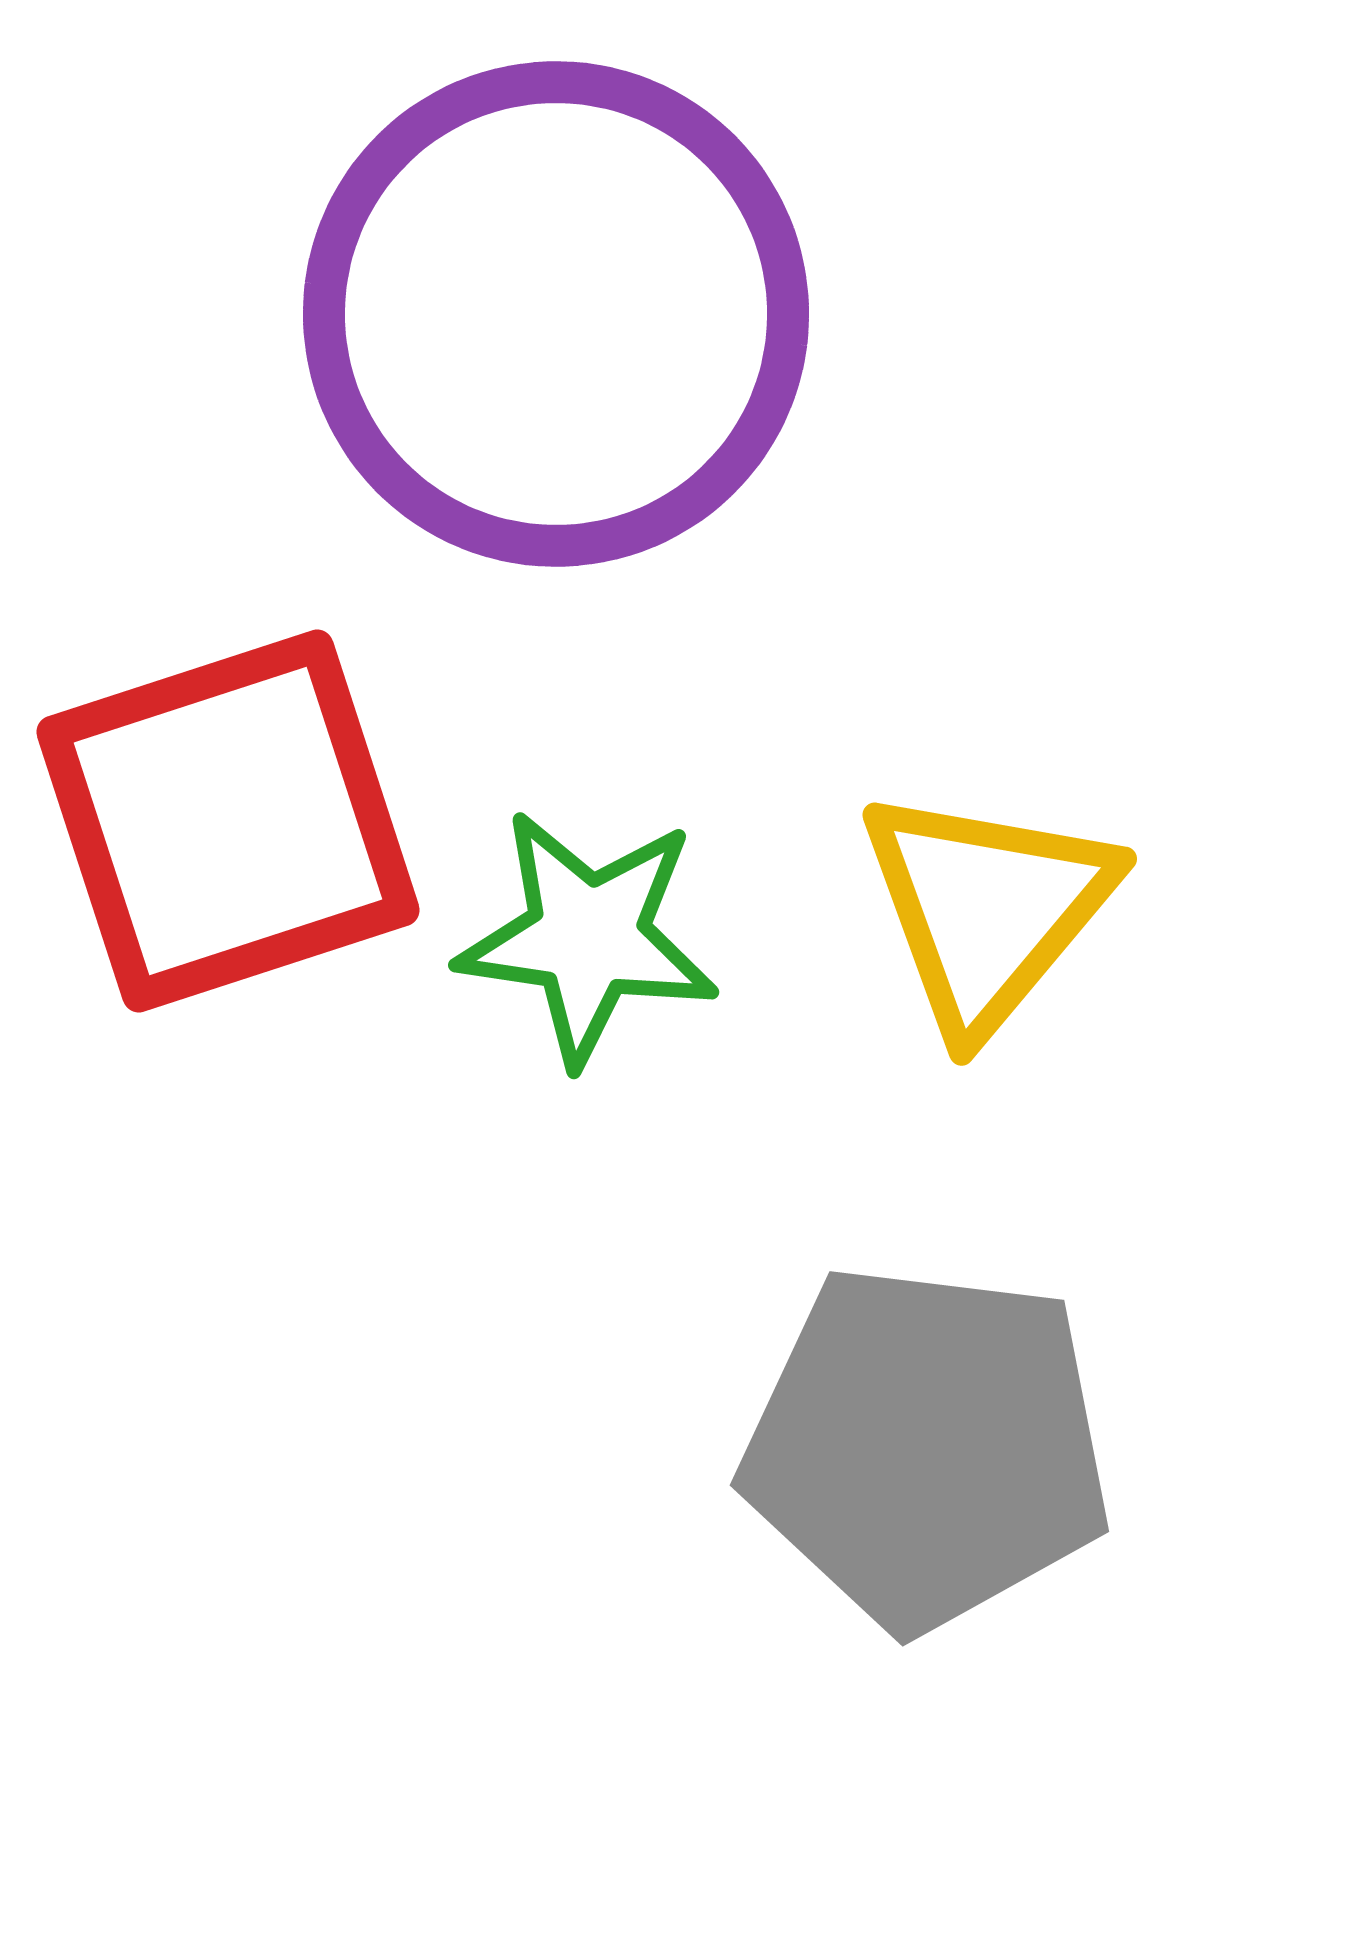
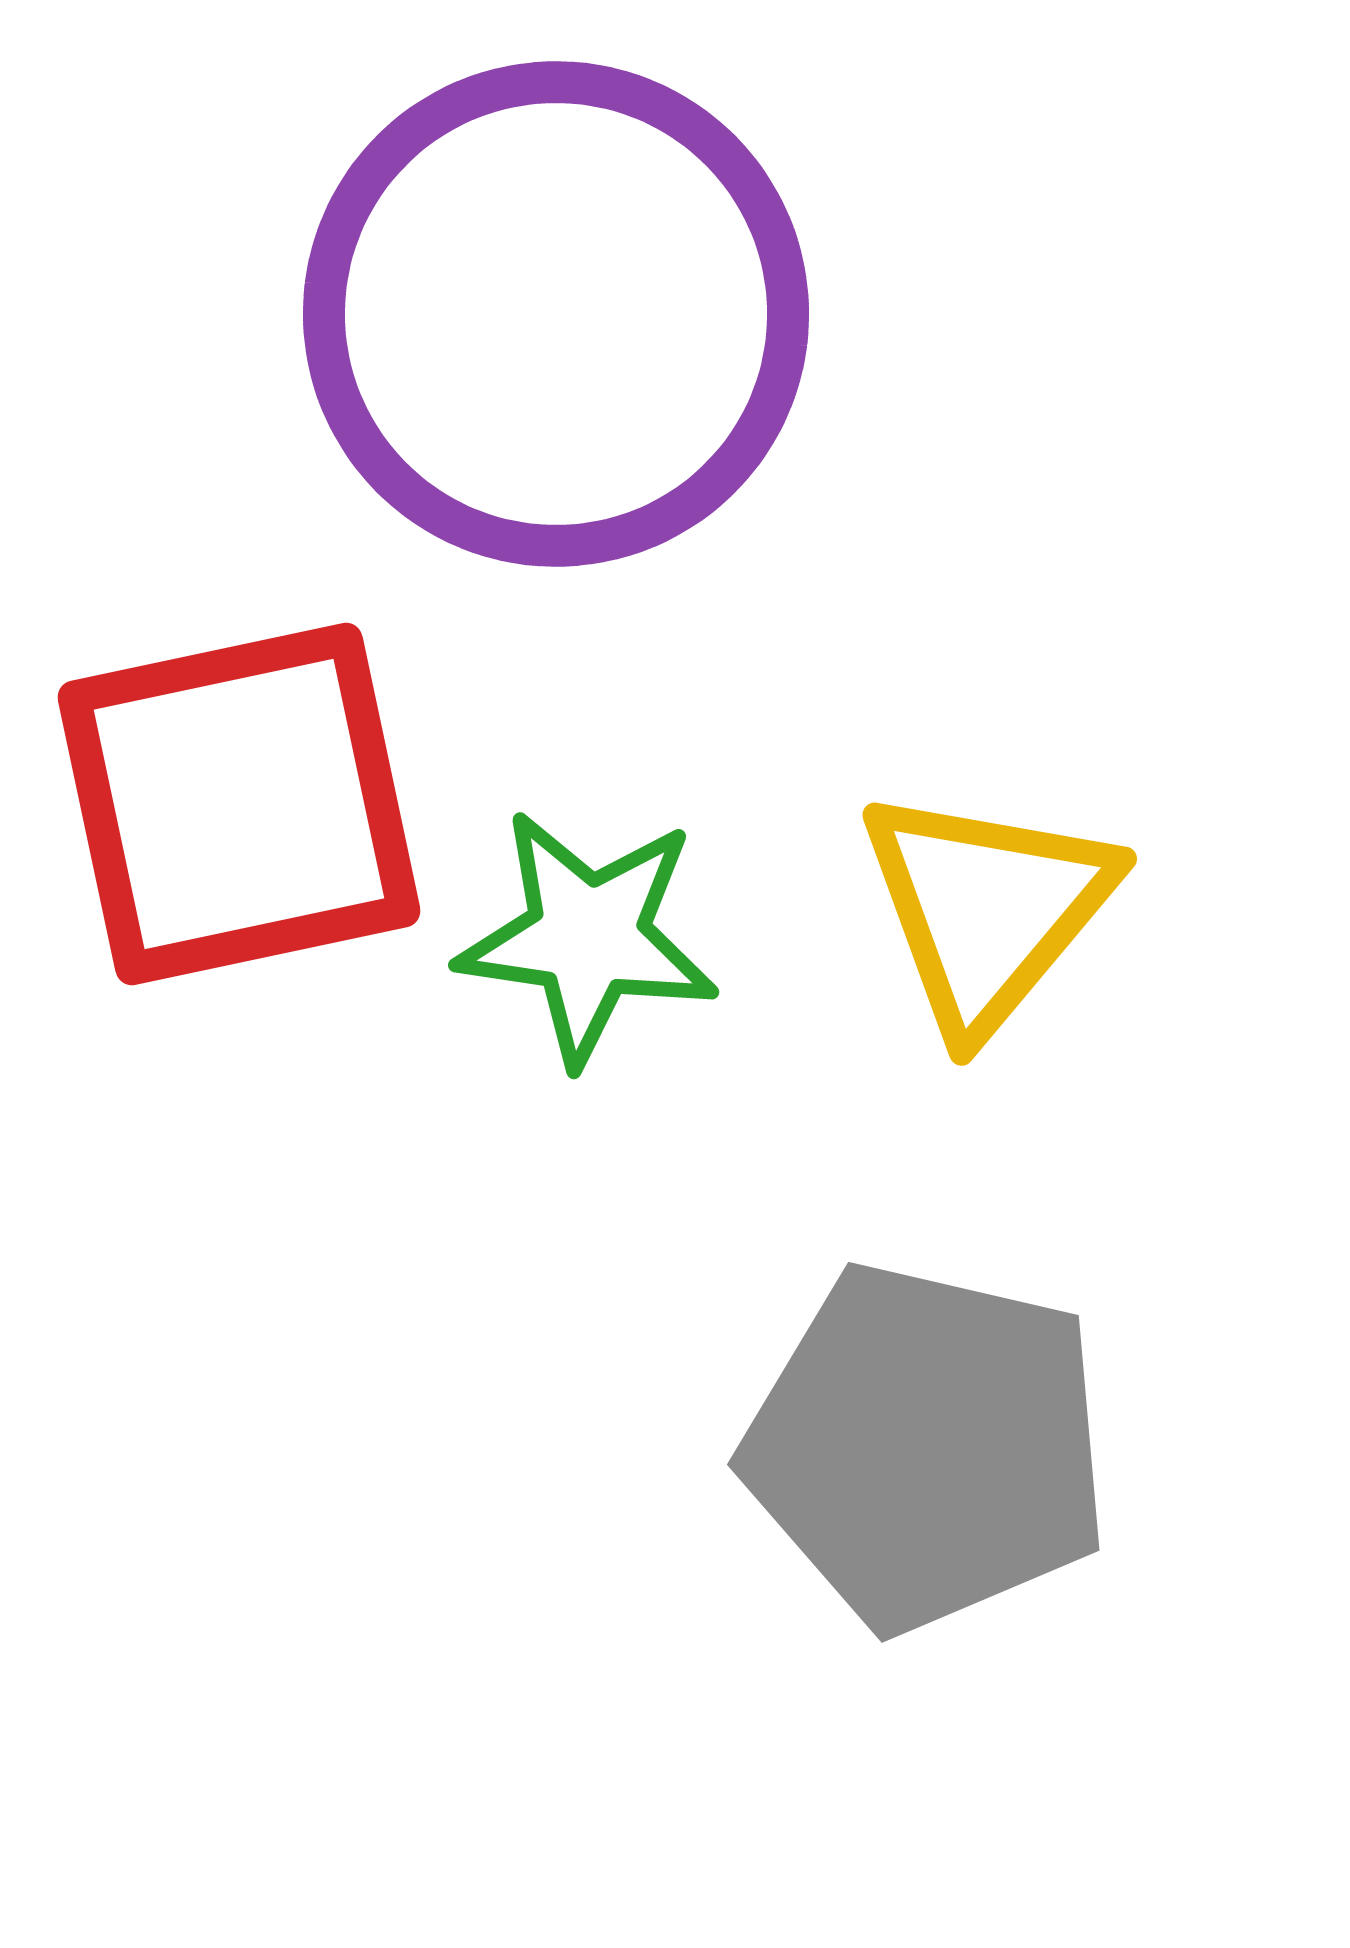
red square: moved 11 px right, 17 px up; rotated 6 degrees clockwise
gray pentagon: rotated 6 degrees clockwise
